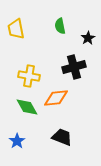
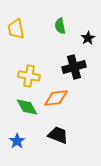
black trapezoid: moved 4 px left, 2 px up
